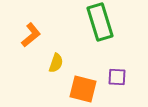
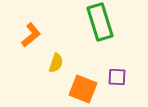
orange square: rotated 8 degrees clockwise
